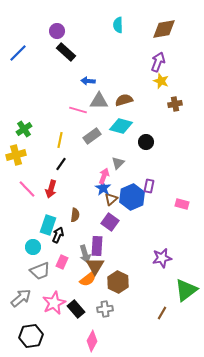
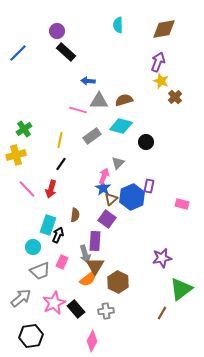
brown cross at (175, 104): moved 7 px up; rotated 32 degrees counterclockwise
purple square at (110, 222): moved 3 px left, 3 px up
purple rectangle at (97, 246): moved 2 px left, 5 px up
green triangle at (186, 290): moved 5 px left, 1 px up
gray cross at (105, 309): moved 1 px right, 2 px down
